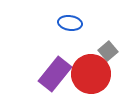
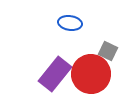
gray square: rotated 24 degrees counterclockwise
